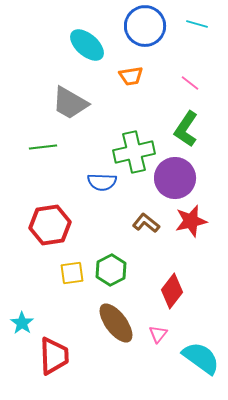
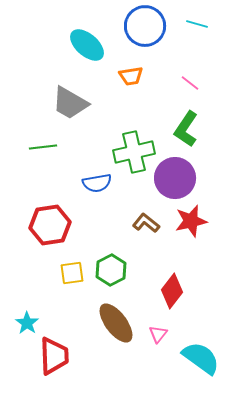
blue semicircle: moved 5 px left, 1 px down; rotated 12 degrees counterclockwise
cyan star: moved 5 px right
